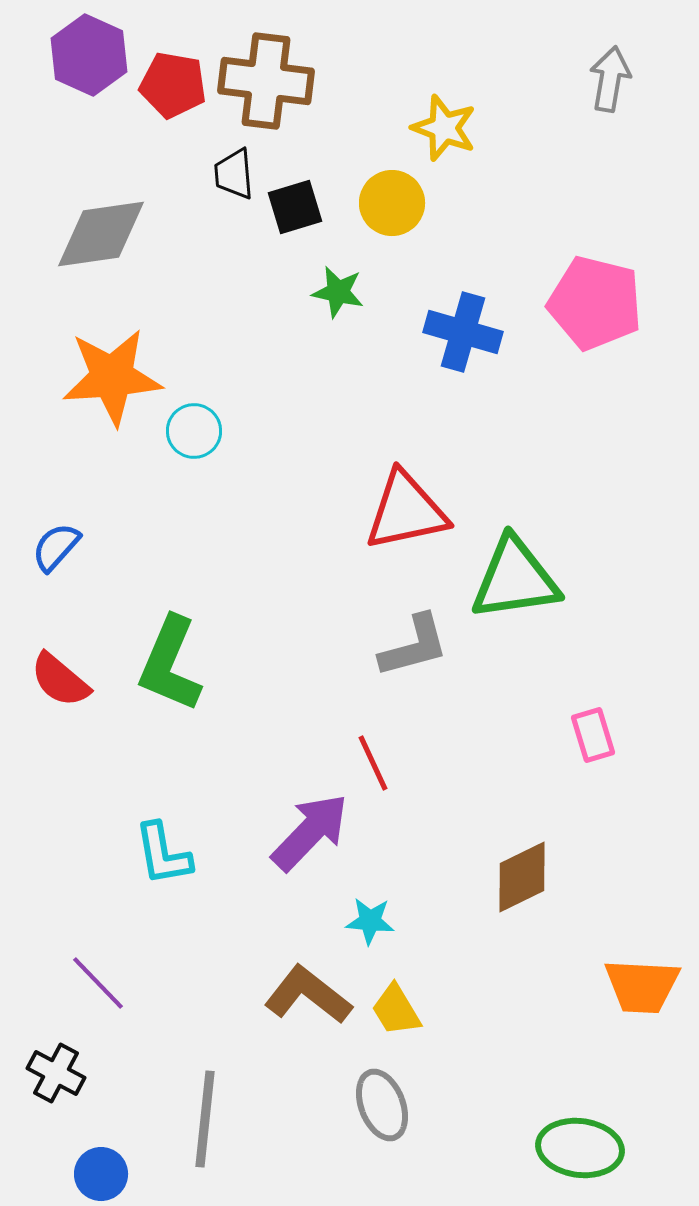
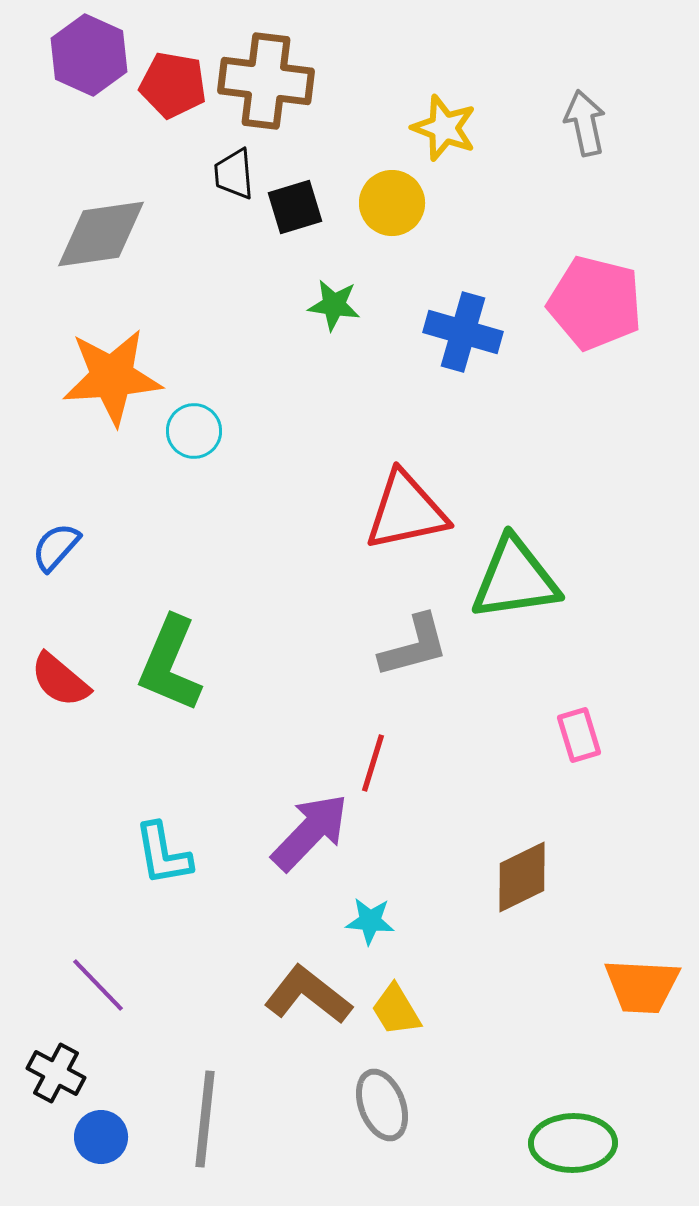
gray arrow: moved 25 px left, 44 px down; rotated 22 degrees counterclockwise
green star: moved 4 px left, 13 px down; rotated 4 degrees counterclockwise
pink rectangle: moved 14 px left
red line: rotated 42 degrees clockwise
purple line: moved 2 px down
green ellipse: moved 7 px left, 5 px up; rotated 8 degrees counterclockwise
blue circle: moved 37 px up
